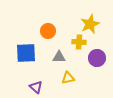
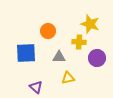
yellow star: rotated 30 degrees counterclockwise
